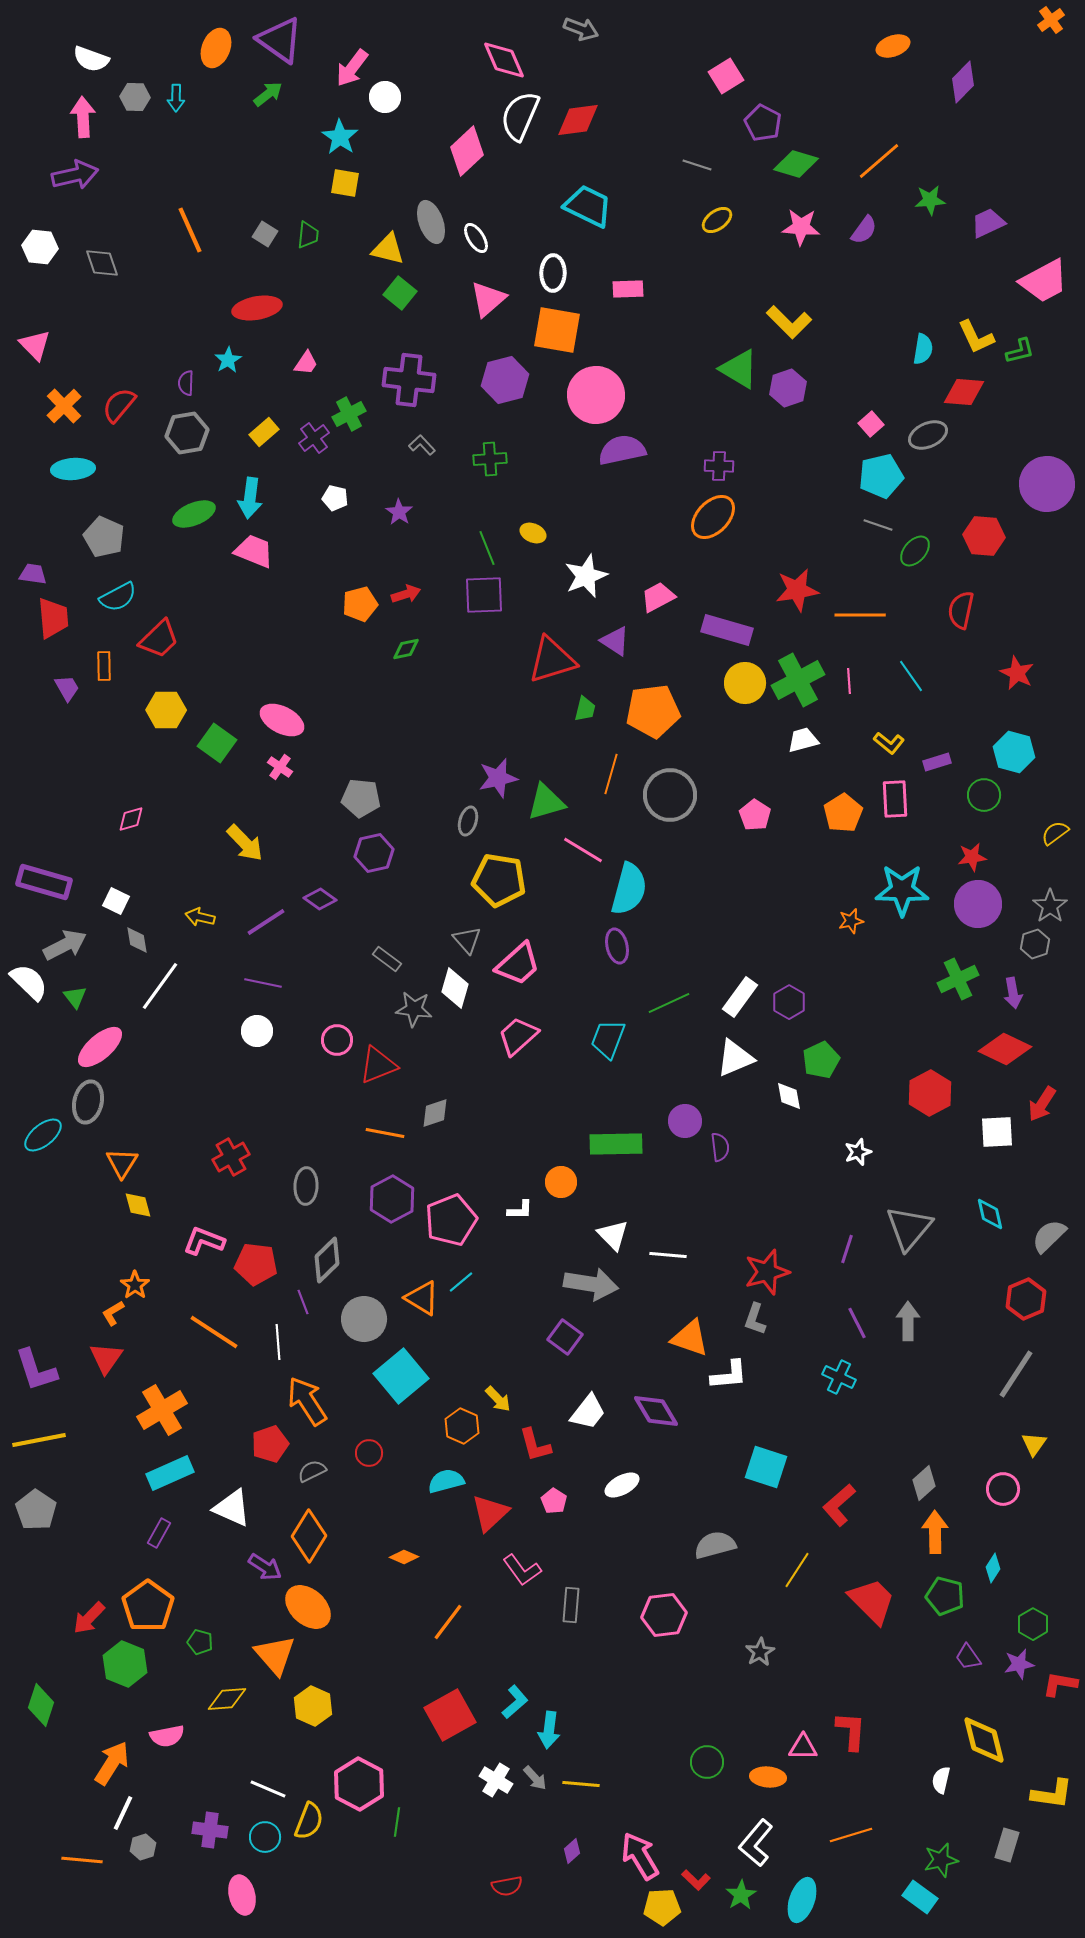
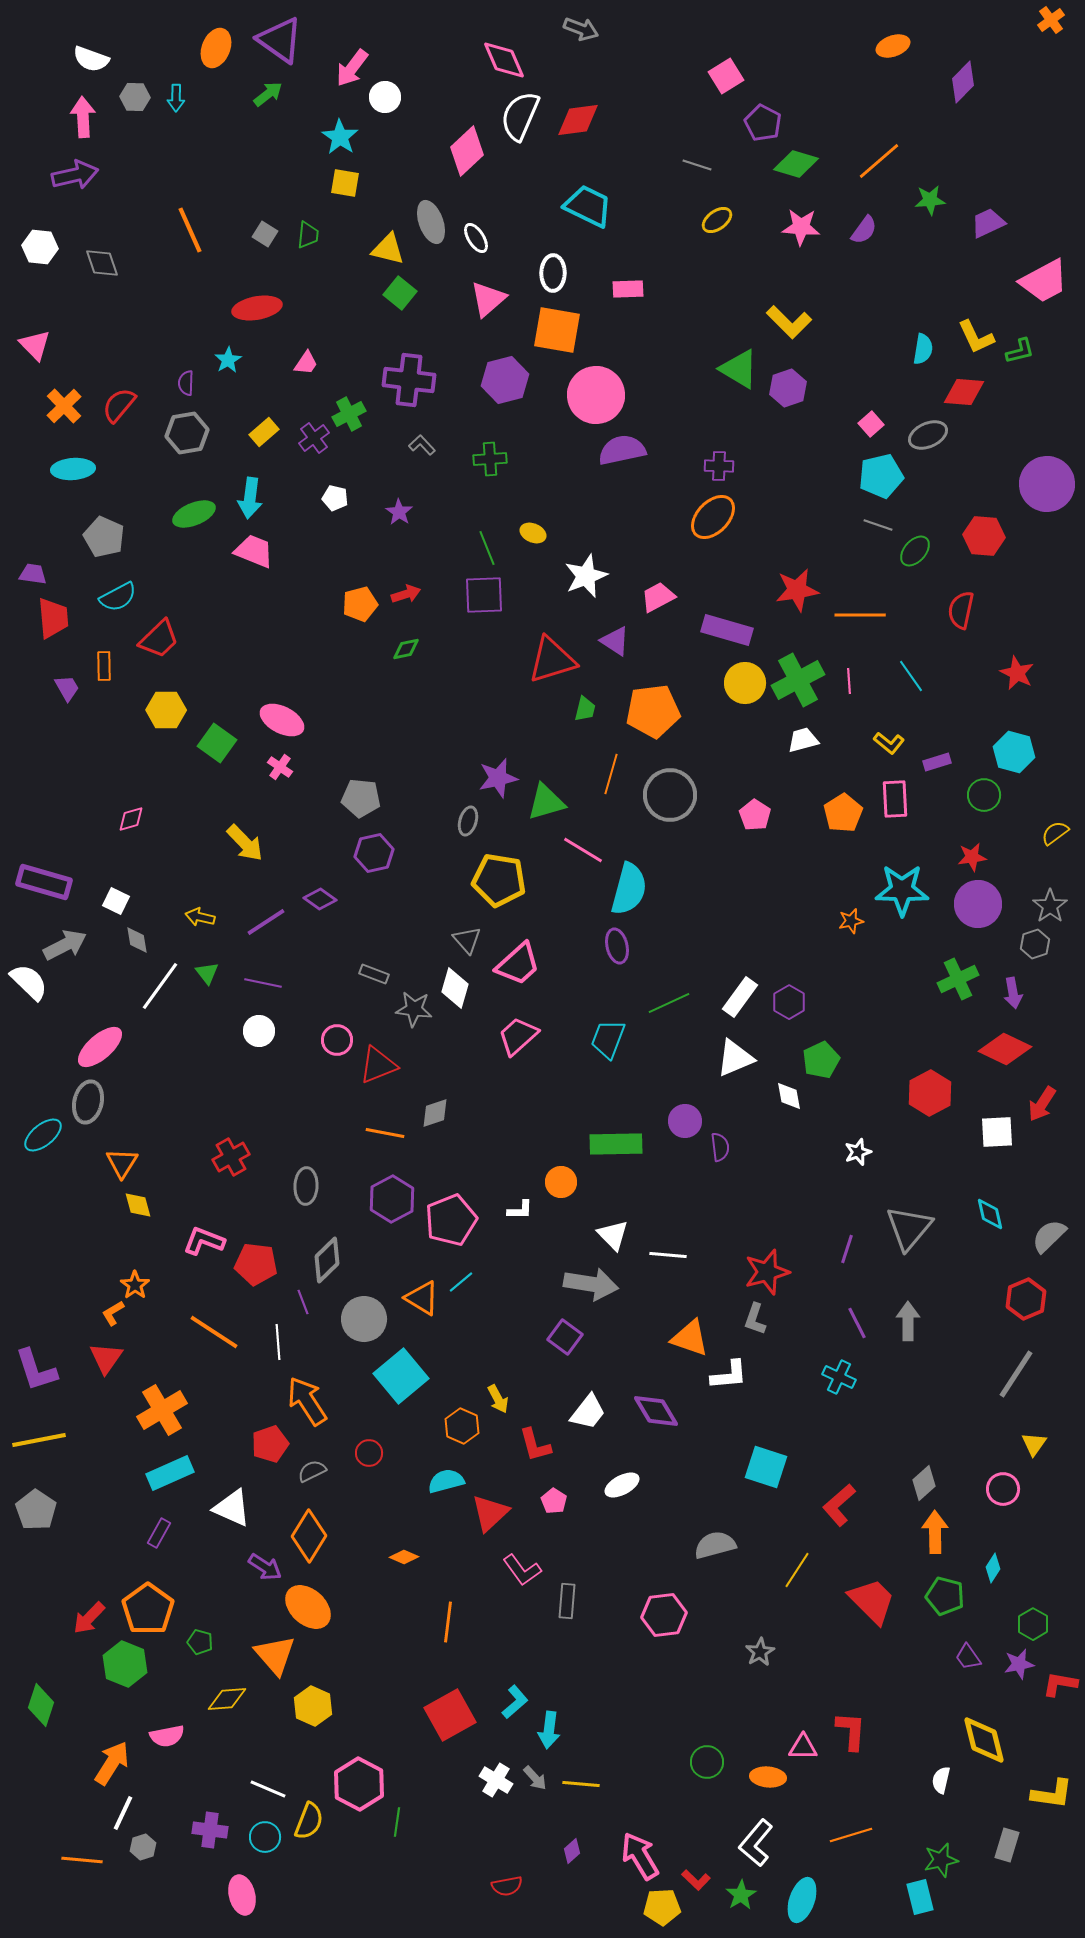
gray rectangle at (387, 959): moved 13 px left, 15 px down; rotated 16 degrees counterclockwise
green triangle at (75, 997): moved 132 px right, 24 px up
white circle at (257, 1031): moved 2 px right
yellow arrow at (498, 1399): rotated 16 degrees clockwise
gray rectangle at (571, 1605): moved 4 px left, 4 px up
orange pentagon at (148, 1606): moved 3 px down
orange line at (448, 1622): rotated 30 degrees counterclockwise
cyan rectangle at (920, 1897): rotated 40 degrees clockwise
